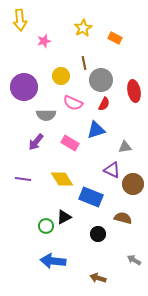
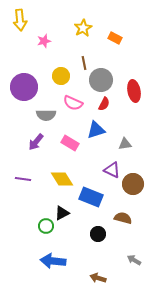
gray triangle: moved 3 px up
black triangle: moved 2 px left, 4 px up
